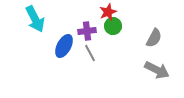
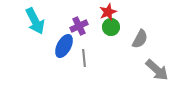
cyan arrow: moved 2 px down
green circle: moved 2 px left, 1 px down
purple cross: moved 8 px left, 5 px up; rotated 18 degrees counterclockwise
gray semicircle: moved 14 px left, 1 px down
gray line: moved 6 px left, 5 px down; rotated 24 degrees clockwise
gray arrow: rotated 15 degrees clockwise
